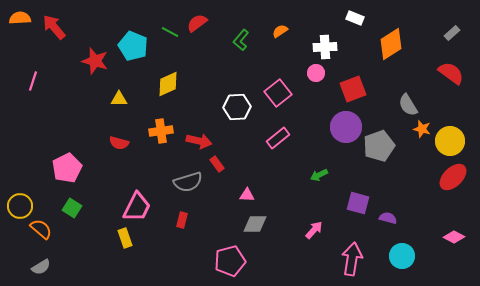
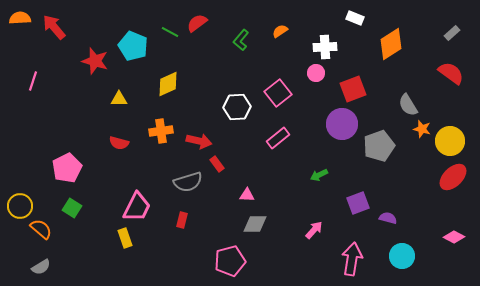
purple circle at (346, 127): moved 4 px left, 3 px up
purple square at (358, 203): rotated 35 degrees counterclockwise
